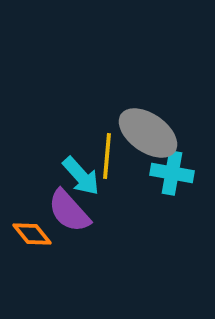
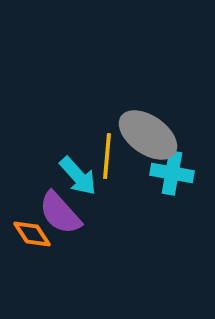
gray ellipse: moved 2 px down
cyan arrow: moved 3 px left
purple semicircle: moved 9 px left, 2 px down
orange diamond: rotated 6 degrees clockwise
